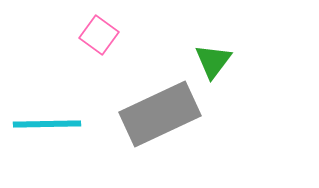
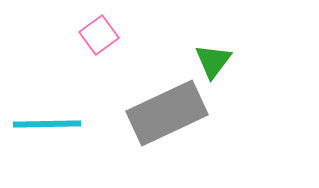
pink square: rotated 18 degrees clockwise
gray rectangle: moved 7 px right, 1 px up
